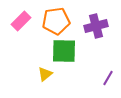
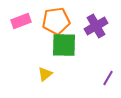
pink rectangle: rotated 24 degrees clockwise
purple cross: rotated 15 degrees counterclockwise
green square: moved 6 px up
